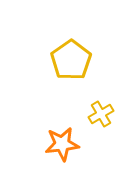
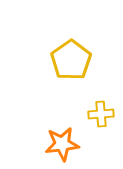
yellow cross: rotated 25 degrees clockwise
